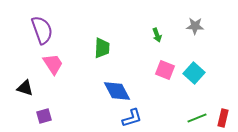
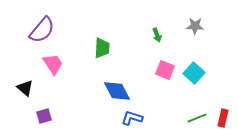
purple semicircle: rotated 60 degrees clockwise
black triangle: rotated 24 degrees clockwise
blue L-shape: rotated 145 degrees counterclockwise
